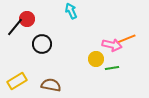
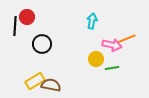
cyan arrow: moved 21 px right, 10 px down; rotated 35 degrees clockwise
red circle: moved 2 px up
black line: moved 1 px up; rotated 36 degrees counterclockwise
yellow rectangle: moved 18 px right
